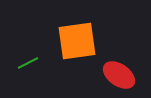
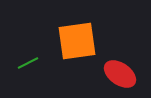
red ellipse: moved 1 px right, 1 px up
